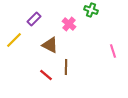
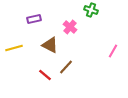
purple rectangle: rotated 32 degrees clockwise
pink cross: moved 1 px right, 3 px down
yellow line: moved 8 px down; rotated 30 degrees clockwise
pink line: rotated 48 degrees clockwise
brown line: rotated 42 degrees clockwise
red line: moved 1 px left
